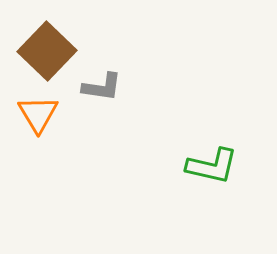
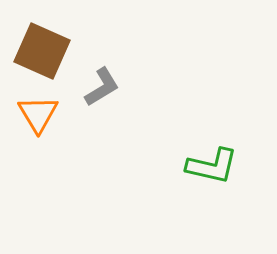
brown square: moved 5 px left; rotated 20 degrees counterclockwise
gray L-shape: rotated 39 degrees counterclockwise
